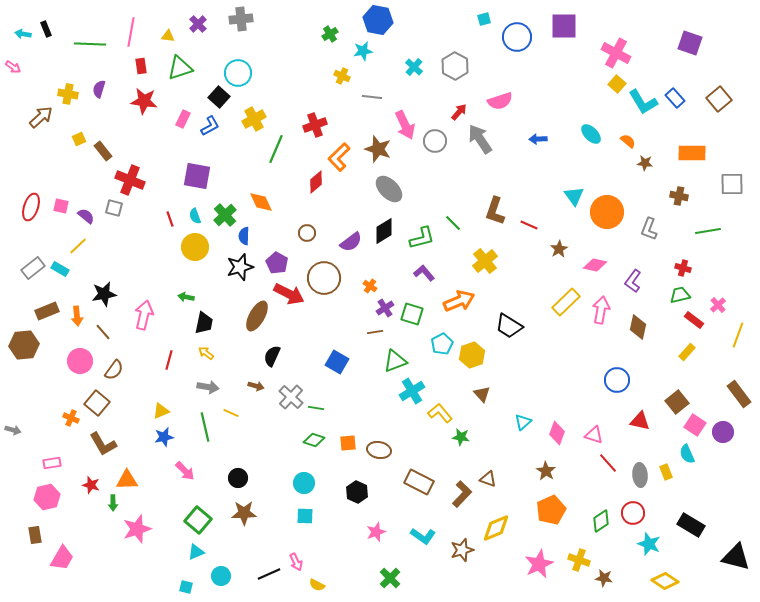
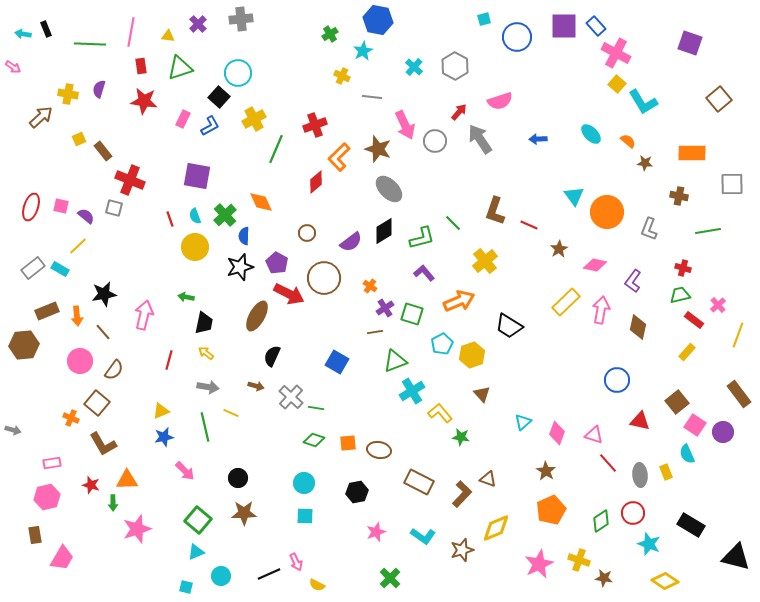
cyan star at (363, 51): rotated 18 degrees counterclockwise
blue rectangle at (675, 98): moved 79 px left, 72 px up
black hexagon at (357, 492): rotated 25 degrees clockwise
